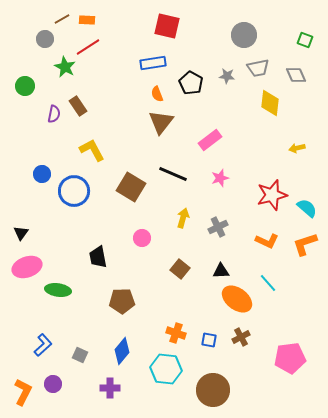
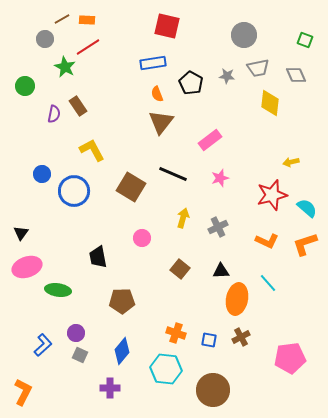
yellow arrow at (297, 148): moved 6 px left, 14 px down
orange ellipse at (237, 299): rotated 64 degrees clockwise
purple circle at (53, 384): moved 23 px right, 51 px up
